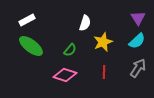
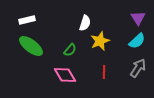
white rectangle: rotated 14 degrees clockwise
yellow star: moved 3 px left, 1 px up
pink diamond: rotated 40 degrees clockwise
